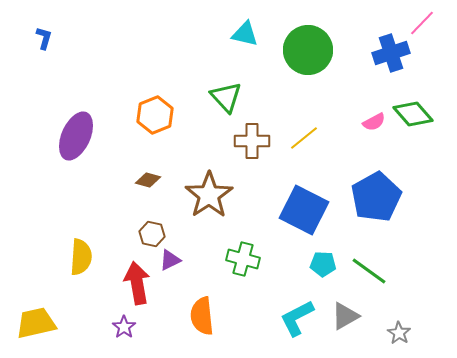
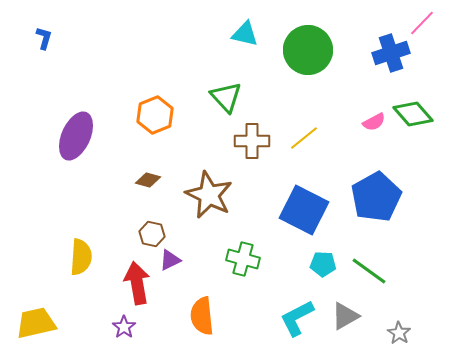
brown star: rotated 12 degrees counterclockwise
